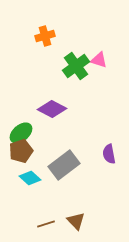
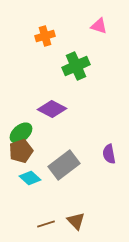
pink triangle: moved 34 px up
green cross: rotated 12 degrees clockwise
